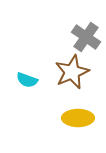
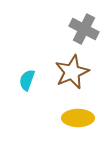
gray cross: moved 2 px left, 8 px up; rotated 8 degrees counterclockwise
cyan semicircle: rotated 90 degrees clockwise
